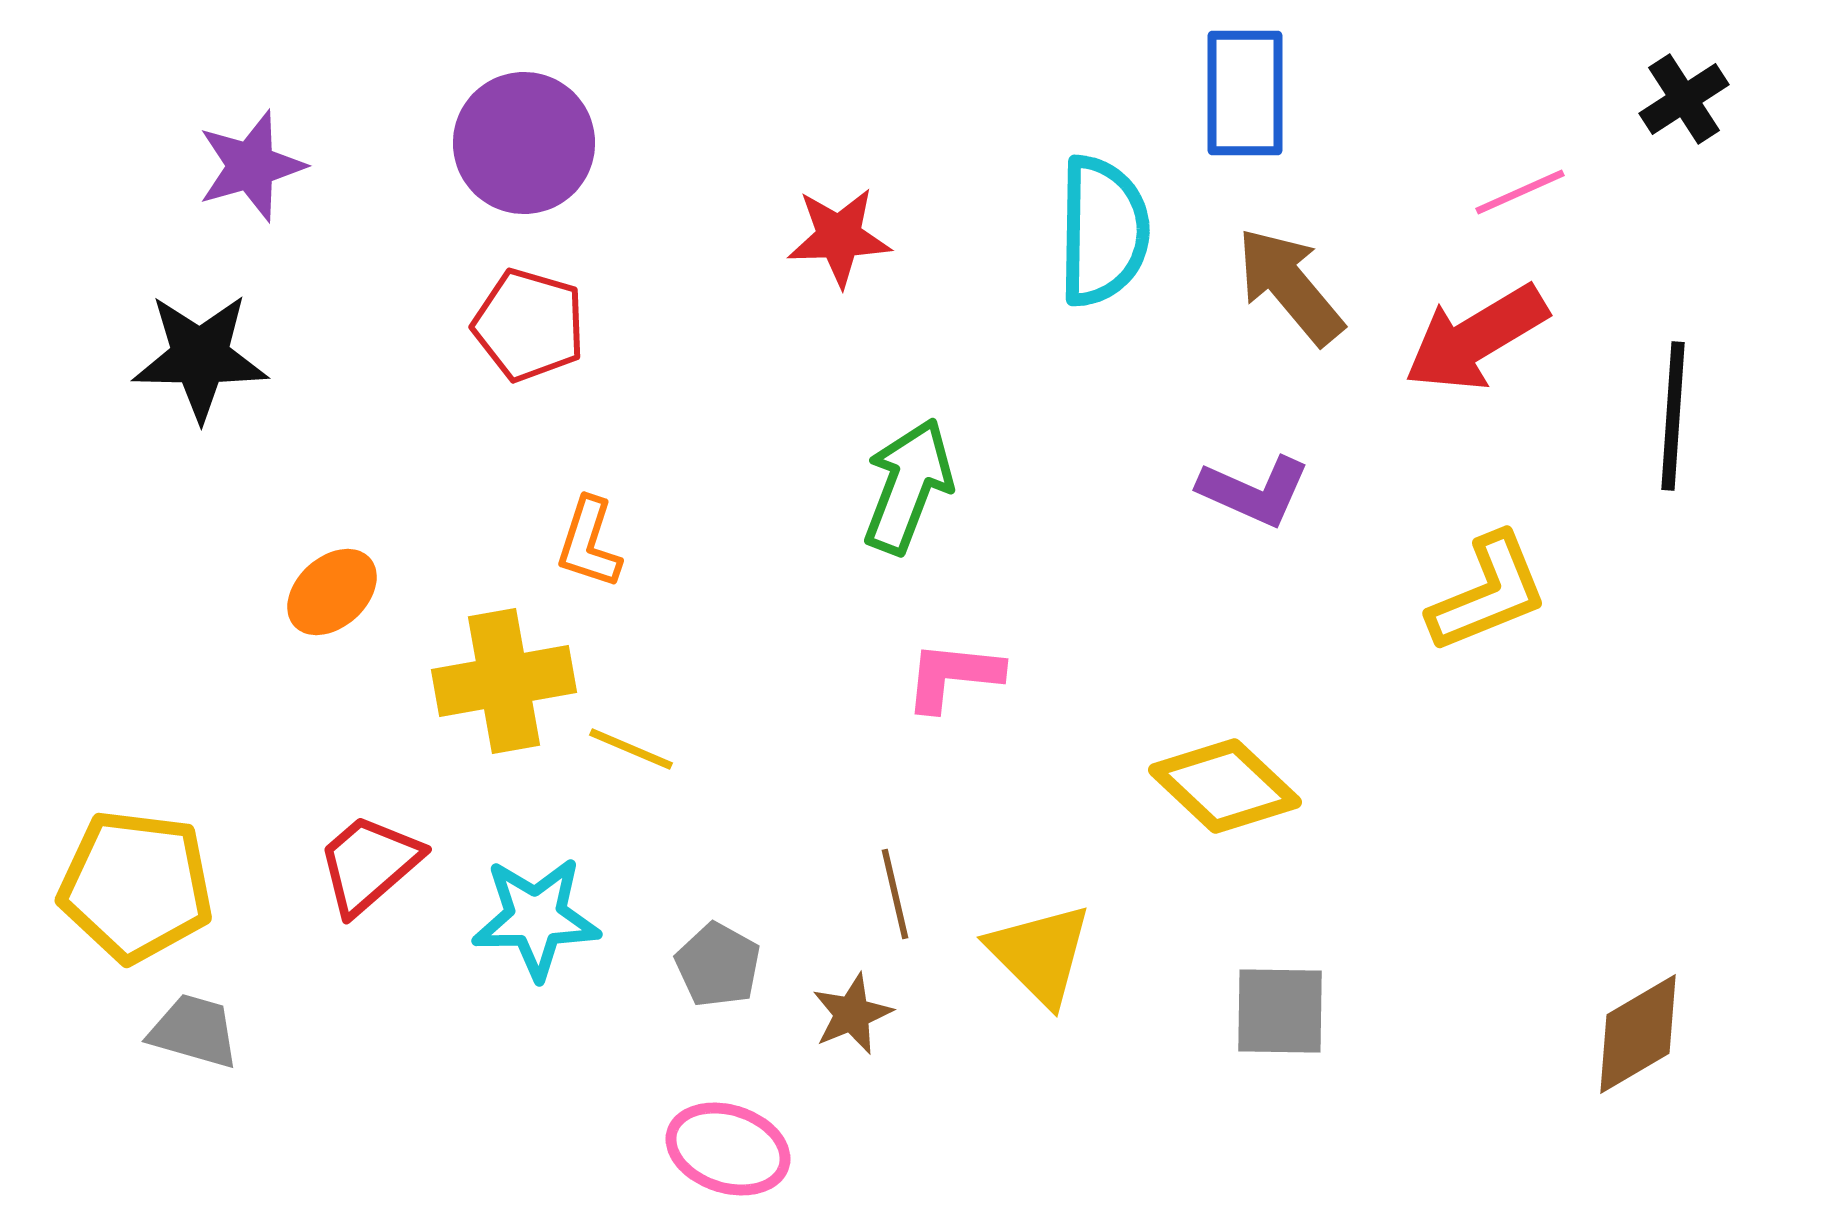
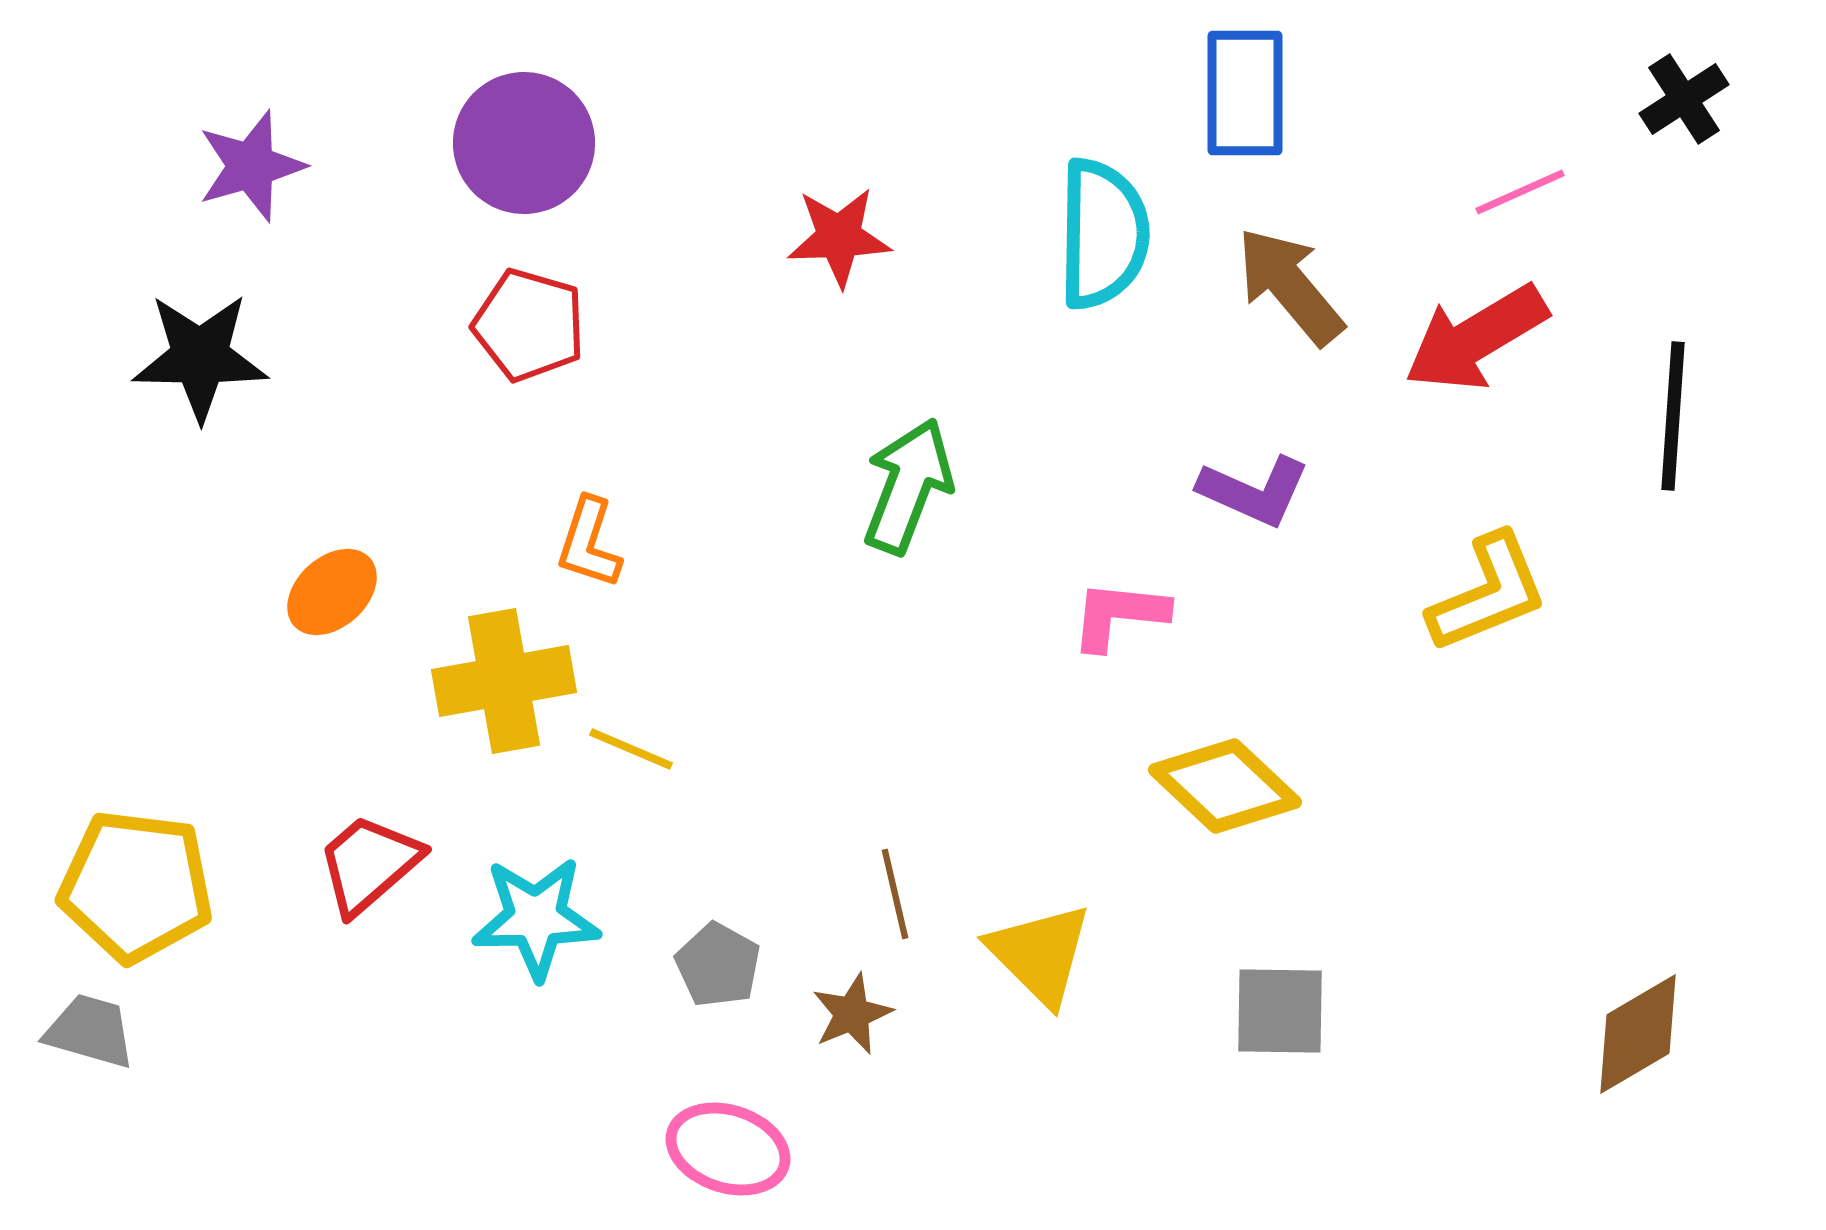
cyan semicircle: moved 3 px down
pink L-shape: moved 166 px right, 61 px up
gray trapezoid: moved 104 px left
